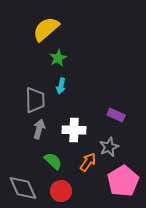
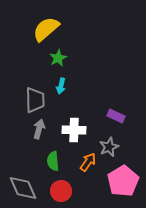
purple rectangle: moved 1 px down
green semicircle: rotated 138 degrees counterclockwise
